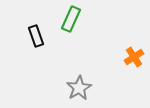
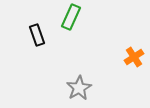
green rectangle: moved 2 px up
black rectangle: moved 1 px right, 1 px up
